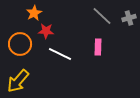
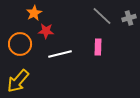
white line: rotated 40 degrees counterclockwise
